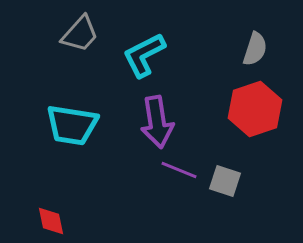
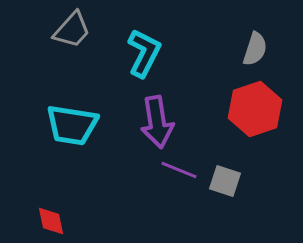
gray trapezoid: moved 8 px left, 4 px up
cyan L-shape: moved 2 px up; rotated 144 degrees clockwise
